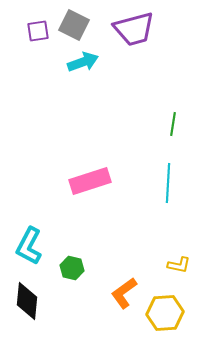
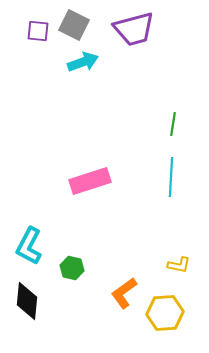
purple square: rotated 15 degrees clockwise
cyan line: moved 3 px right, 6 px up
